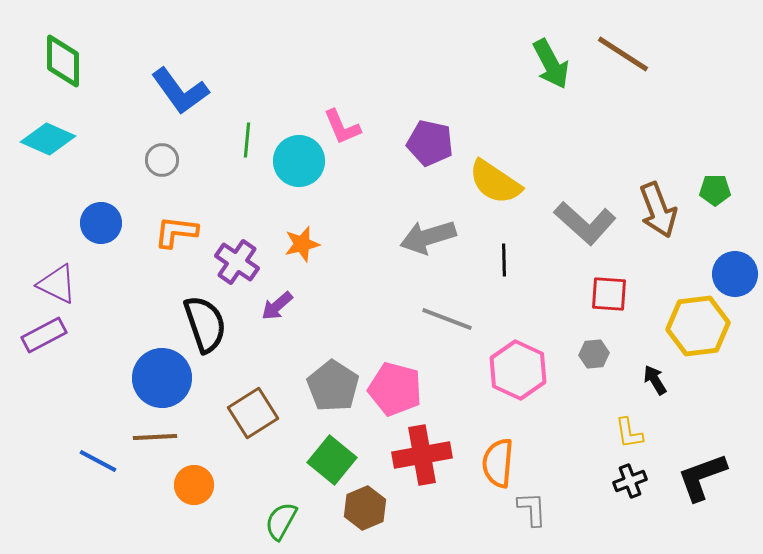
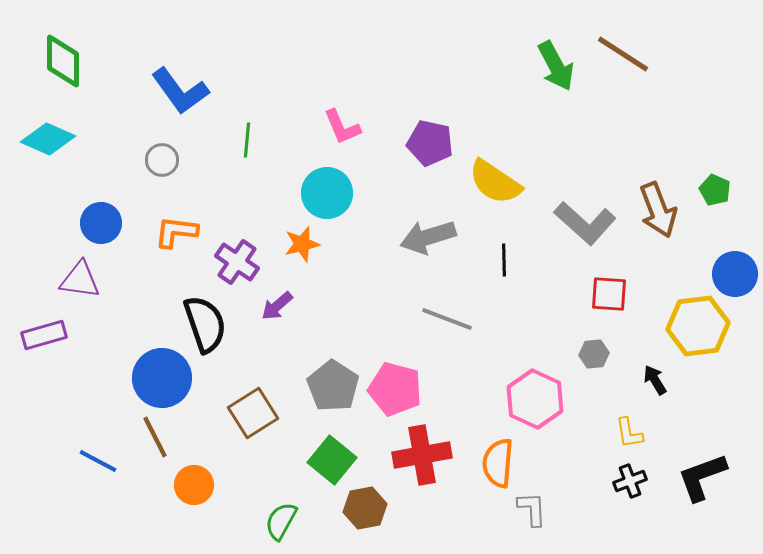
green arrow at (551, 64): moved 5 px right, 2 px down
cyan circle at (299, 161): moved 28 px right, 32 px down
green pentagon at (715, 190): rotated 24 degrees clockwise
purple triangle at (57, 284): moved 23 px right, 4 px up; rotated 18 degrees counterclockwise
purple rectangle at (44, 335): rotated 12 degrees clockwise
pink hexagon at (518, 370): moved 17 px right, 29 px down
brown line at (155, 437): rotated 66 degrees clockwise
brown hexagon at (365, 508): rotated 12 degrees clockwise
